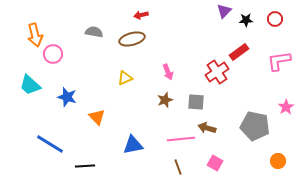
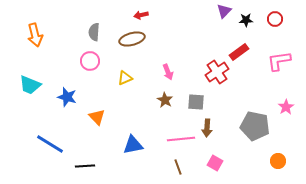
gray semicircle: rotated 96 degrees counterclockwise
pink circle: moved 37 px right, 7 px down
cyan trapezoid: rotated 20 degrees counterclockwise
brown star: rotated 21 degrees counterclockwise
brown arrow: rotated 102 degrees counterclockwise
